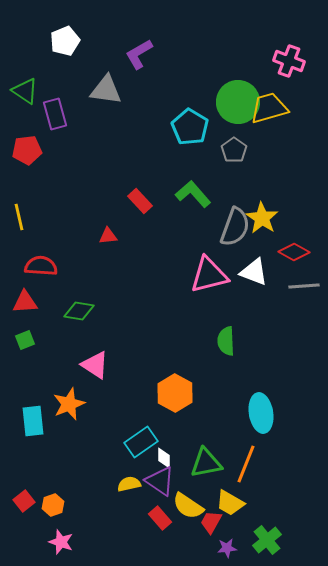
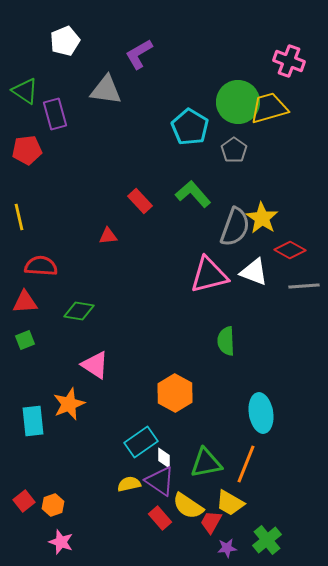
red diamond at (294, 252): moved 4 px left, 2 px up
